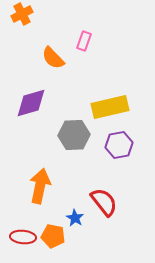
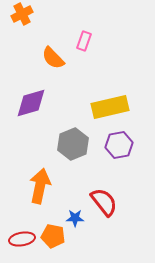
gray hexagon: moved 1 px left, 9 px down; rotated 20 degrees counterclockwise
blue star: rotated 30 degrees counterclockwise
red ellipse: moved 1 px left, 2 px down; rotated 15 degrees counterclockwise
